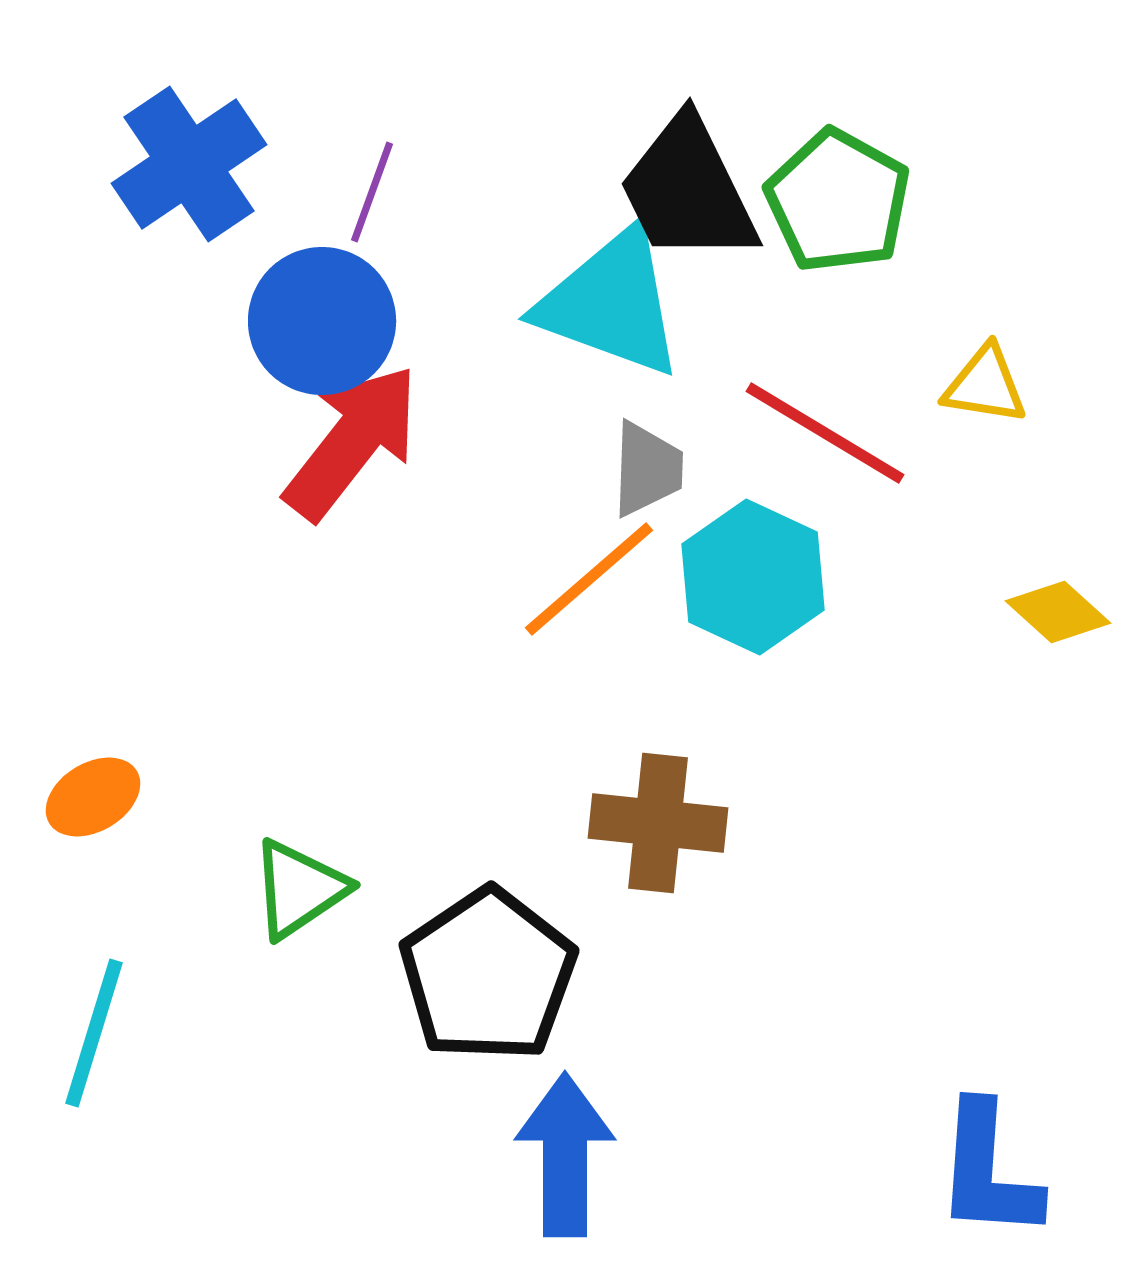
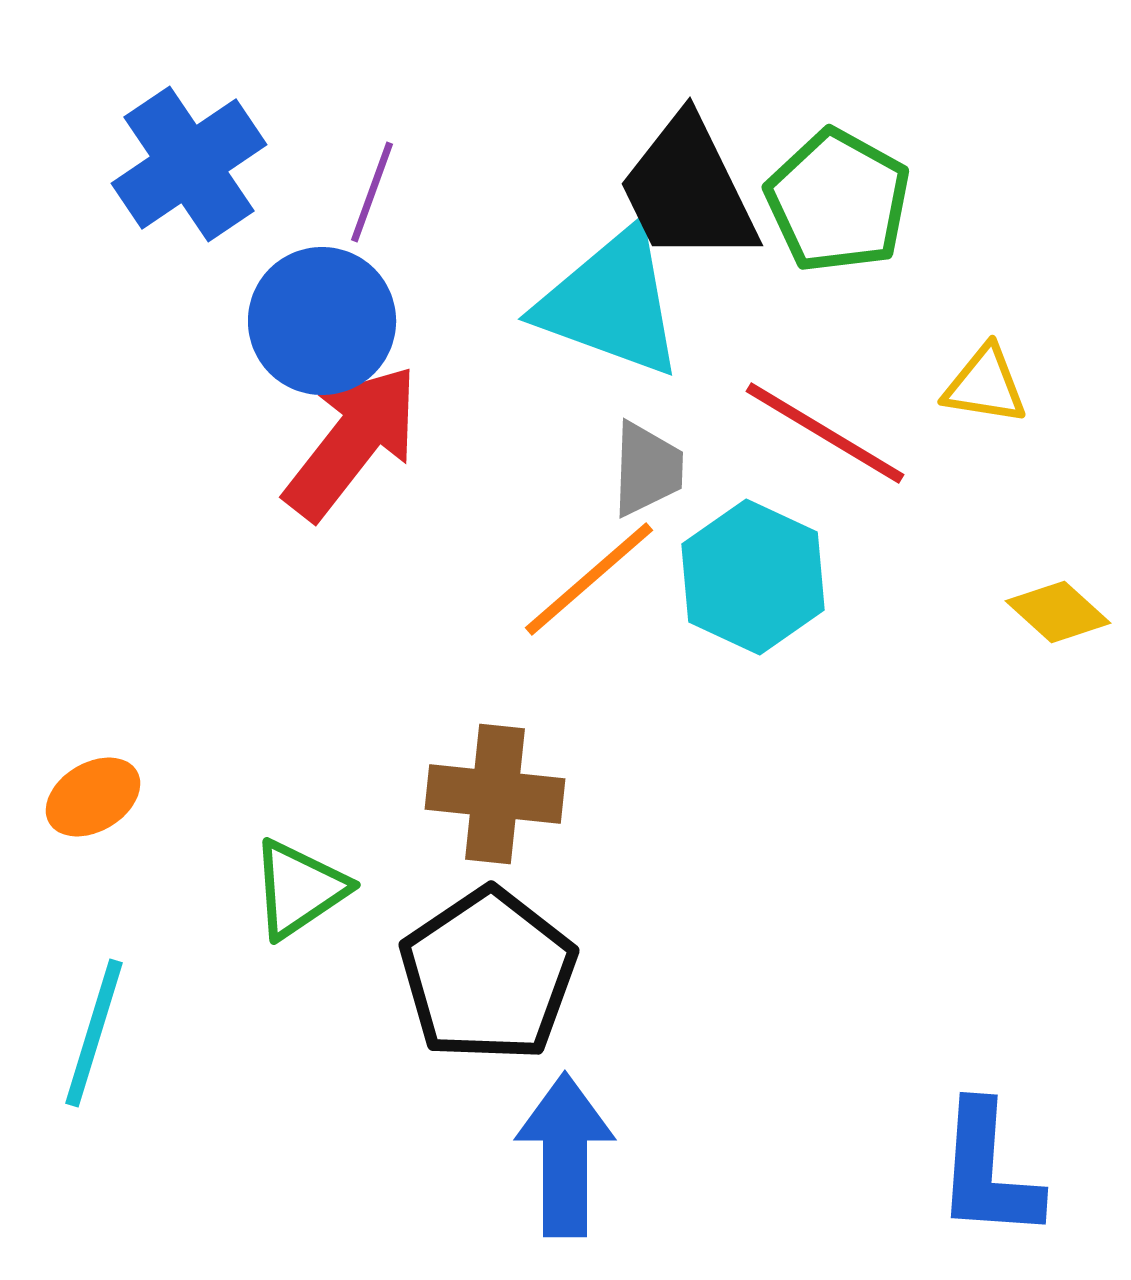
brown cross: moved 163 px left, 29 px up
